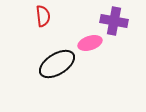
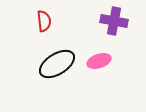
red semicircle: moved 1 px right, 5 px down
pink ellipse: moved 9 px right, 18 px down
